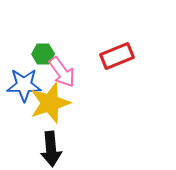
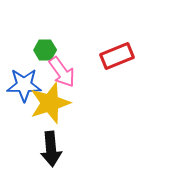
green hexagon: moved 2 px right, 4 px up
